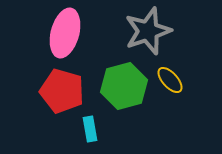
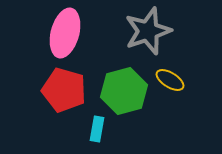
yellow ellipse: rotated 16 degrees counterclockwise
green hexagon: moved 5 px down
red pentagon: moved 2 px right, 1 px up
cyan rectangle: moved 7 px right; rotated 20 degrees clockwise
